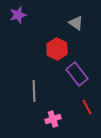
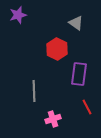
purple rectangle: moved 2 px right; rotated 45 degrees clockwise
